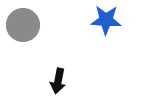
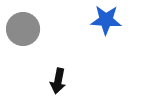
gray circle: moved 4 px down
